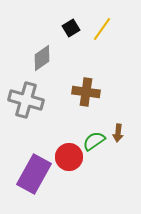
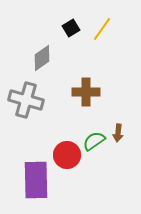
brown cross: rotated 8 degrees counterclockwise
red circle: moved 2 px left, 2 px up
purple rectangle: moved 2 px right, 6 px down; rotated 30 degrees counterclockwise
